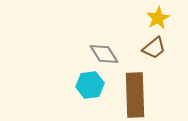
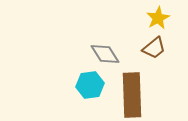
gray diamond: moved 1 px right
brown rectangle: moved 3 px left
